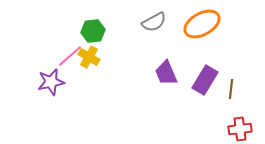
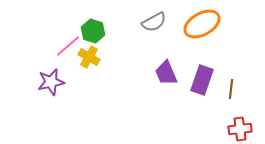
green hexagon: rotated 25 degrees clockwise
pink line: moved 2 px left, 10 px up
purple rectangle: moved 3 px left; rotated 12 degrees counterclockwise
